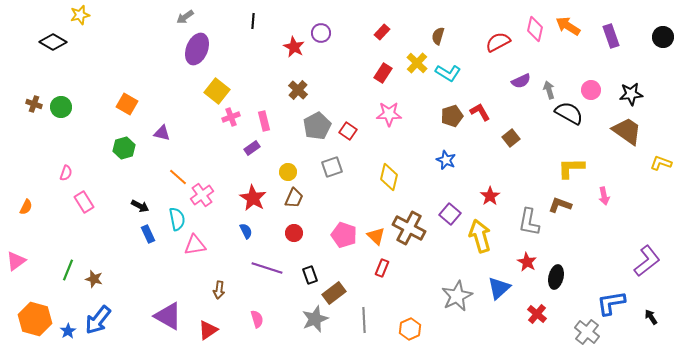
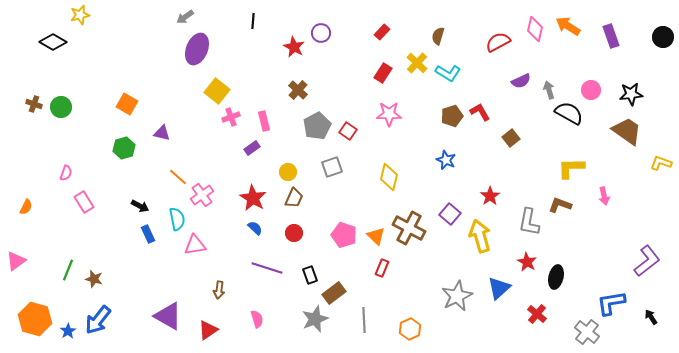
blue semicircle at (246, 231): moved 9 px right, 3 px up; rotated 21 degrees counterclockwise
